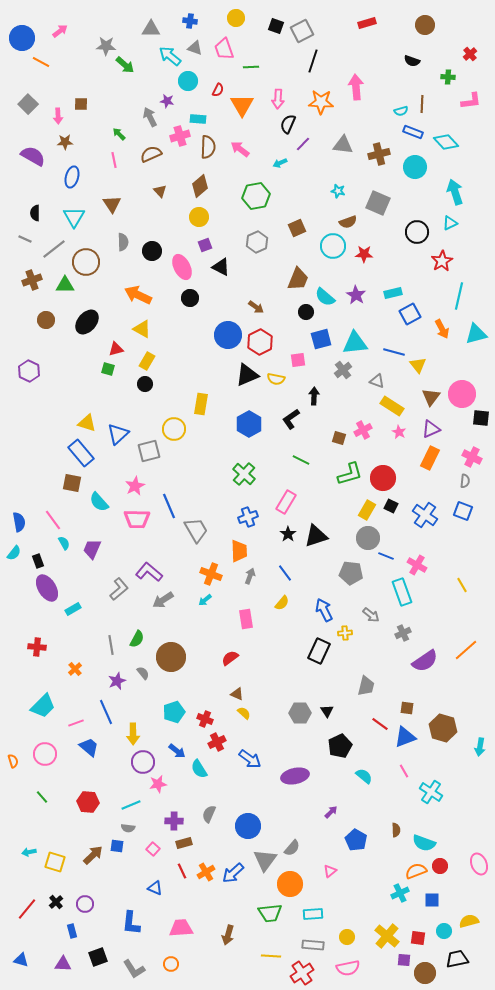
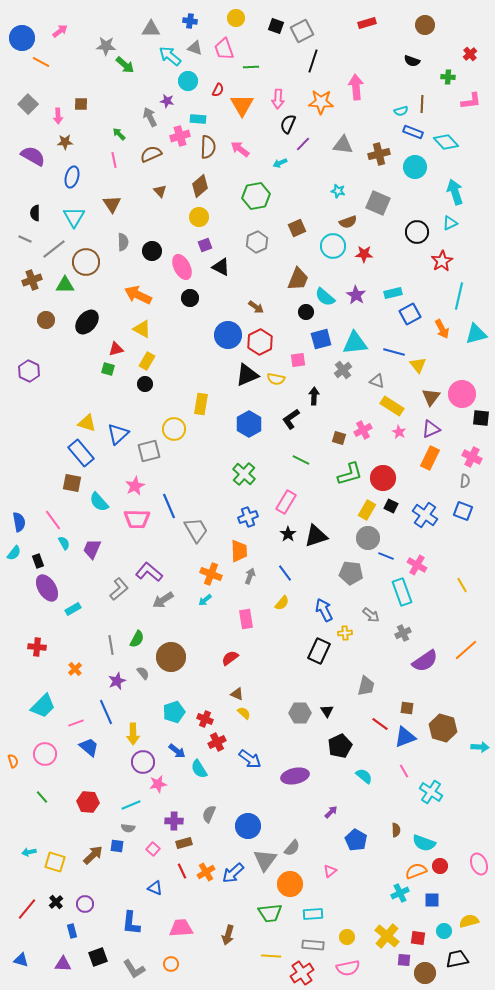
cyan arrow at (480, 747): rotated 96 degrees counterclockwise
